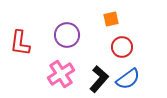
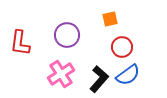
orange square: moved 1 px left
blue semicircle: moved 4 px up
